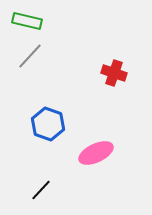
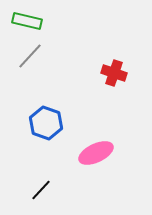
blue hexagon: moved 2 px left, 1 px up
